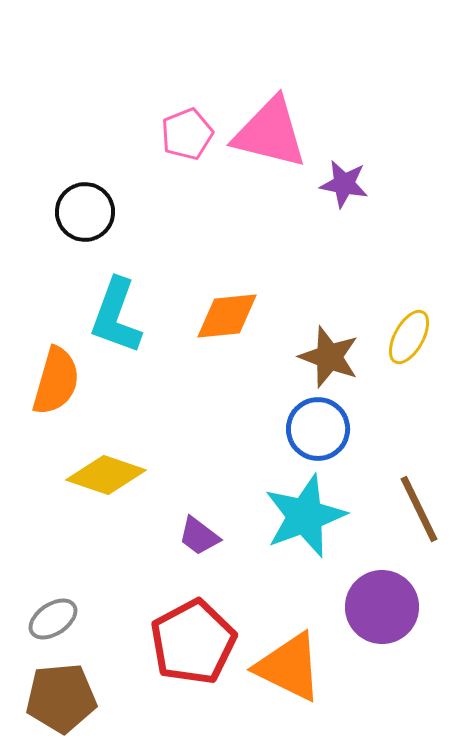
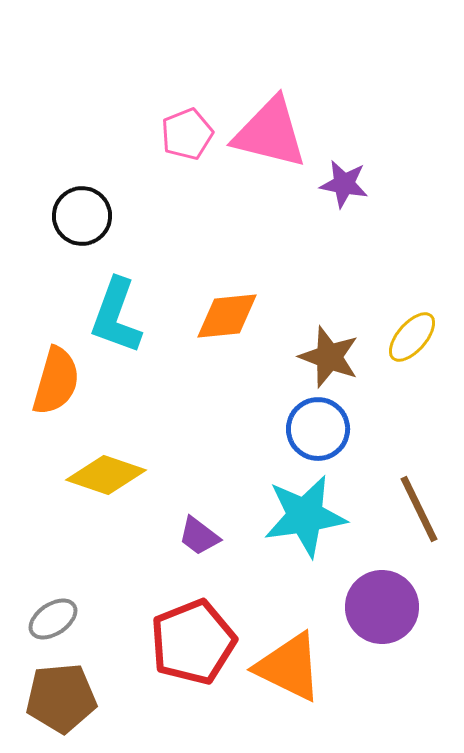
black circle: moved 3 px left, 4 px down
yellow ellipse: moved 3 px right; rotated 12 degrees clockwise
cyan star: rotated 12 degrees clockwise
red pentagon: rotated 6 degrees clockwise
